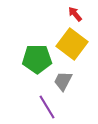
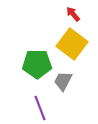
red arrow: moved 2 px left
green pentagon: moved 5 px down
purple line: moved 7 px left, 1 px down; rotated 10 degrees clockwise
